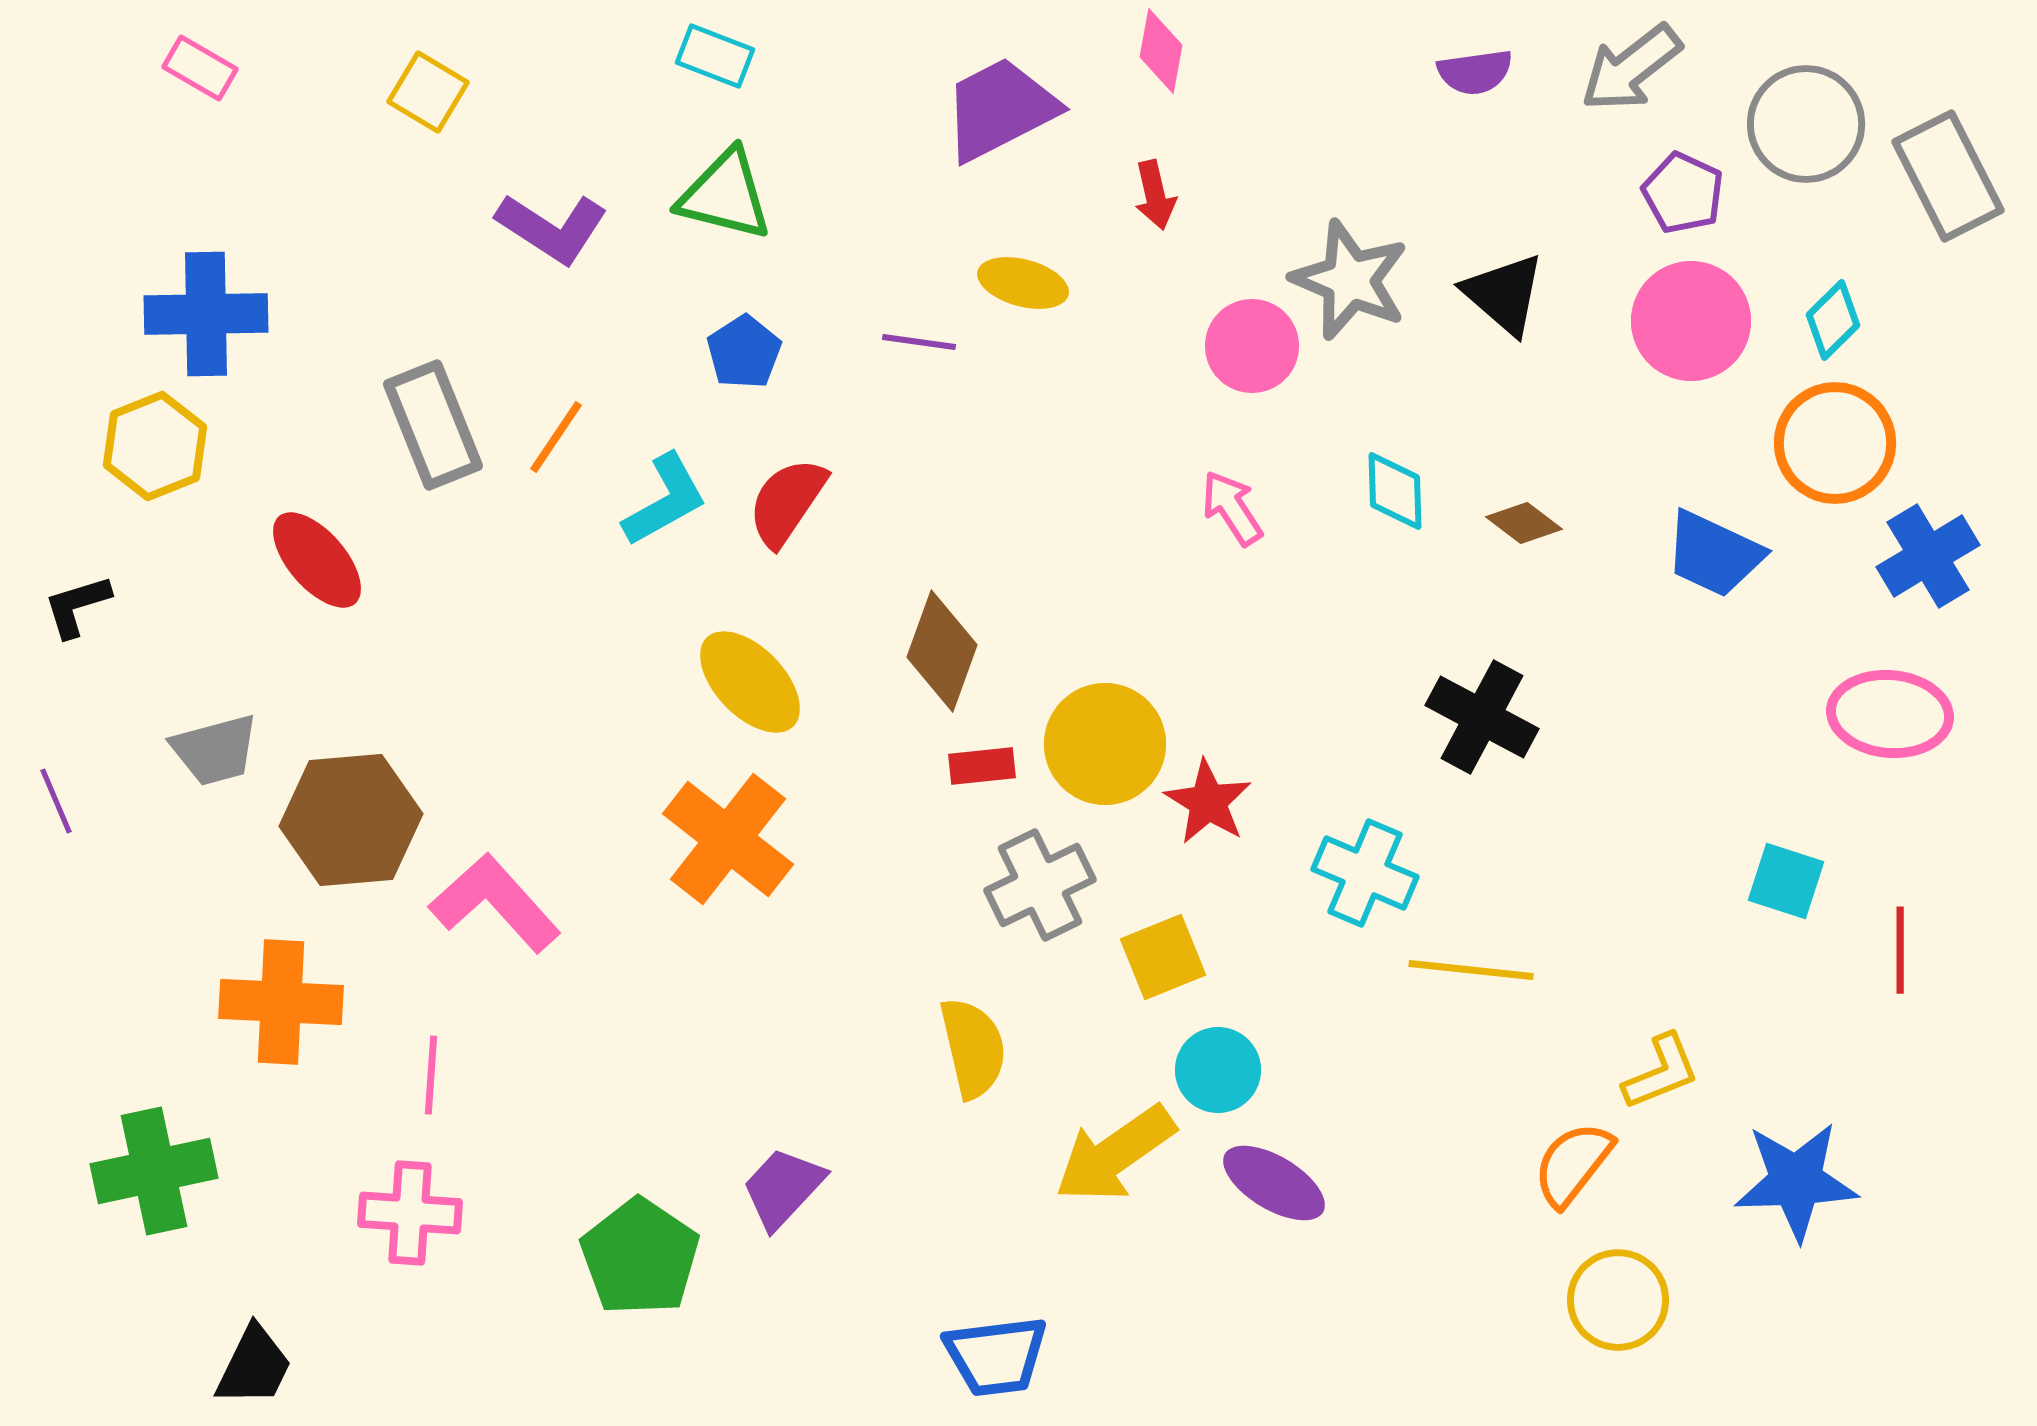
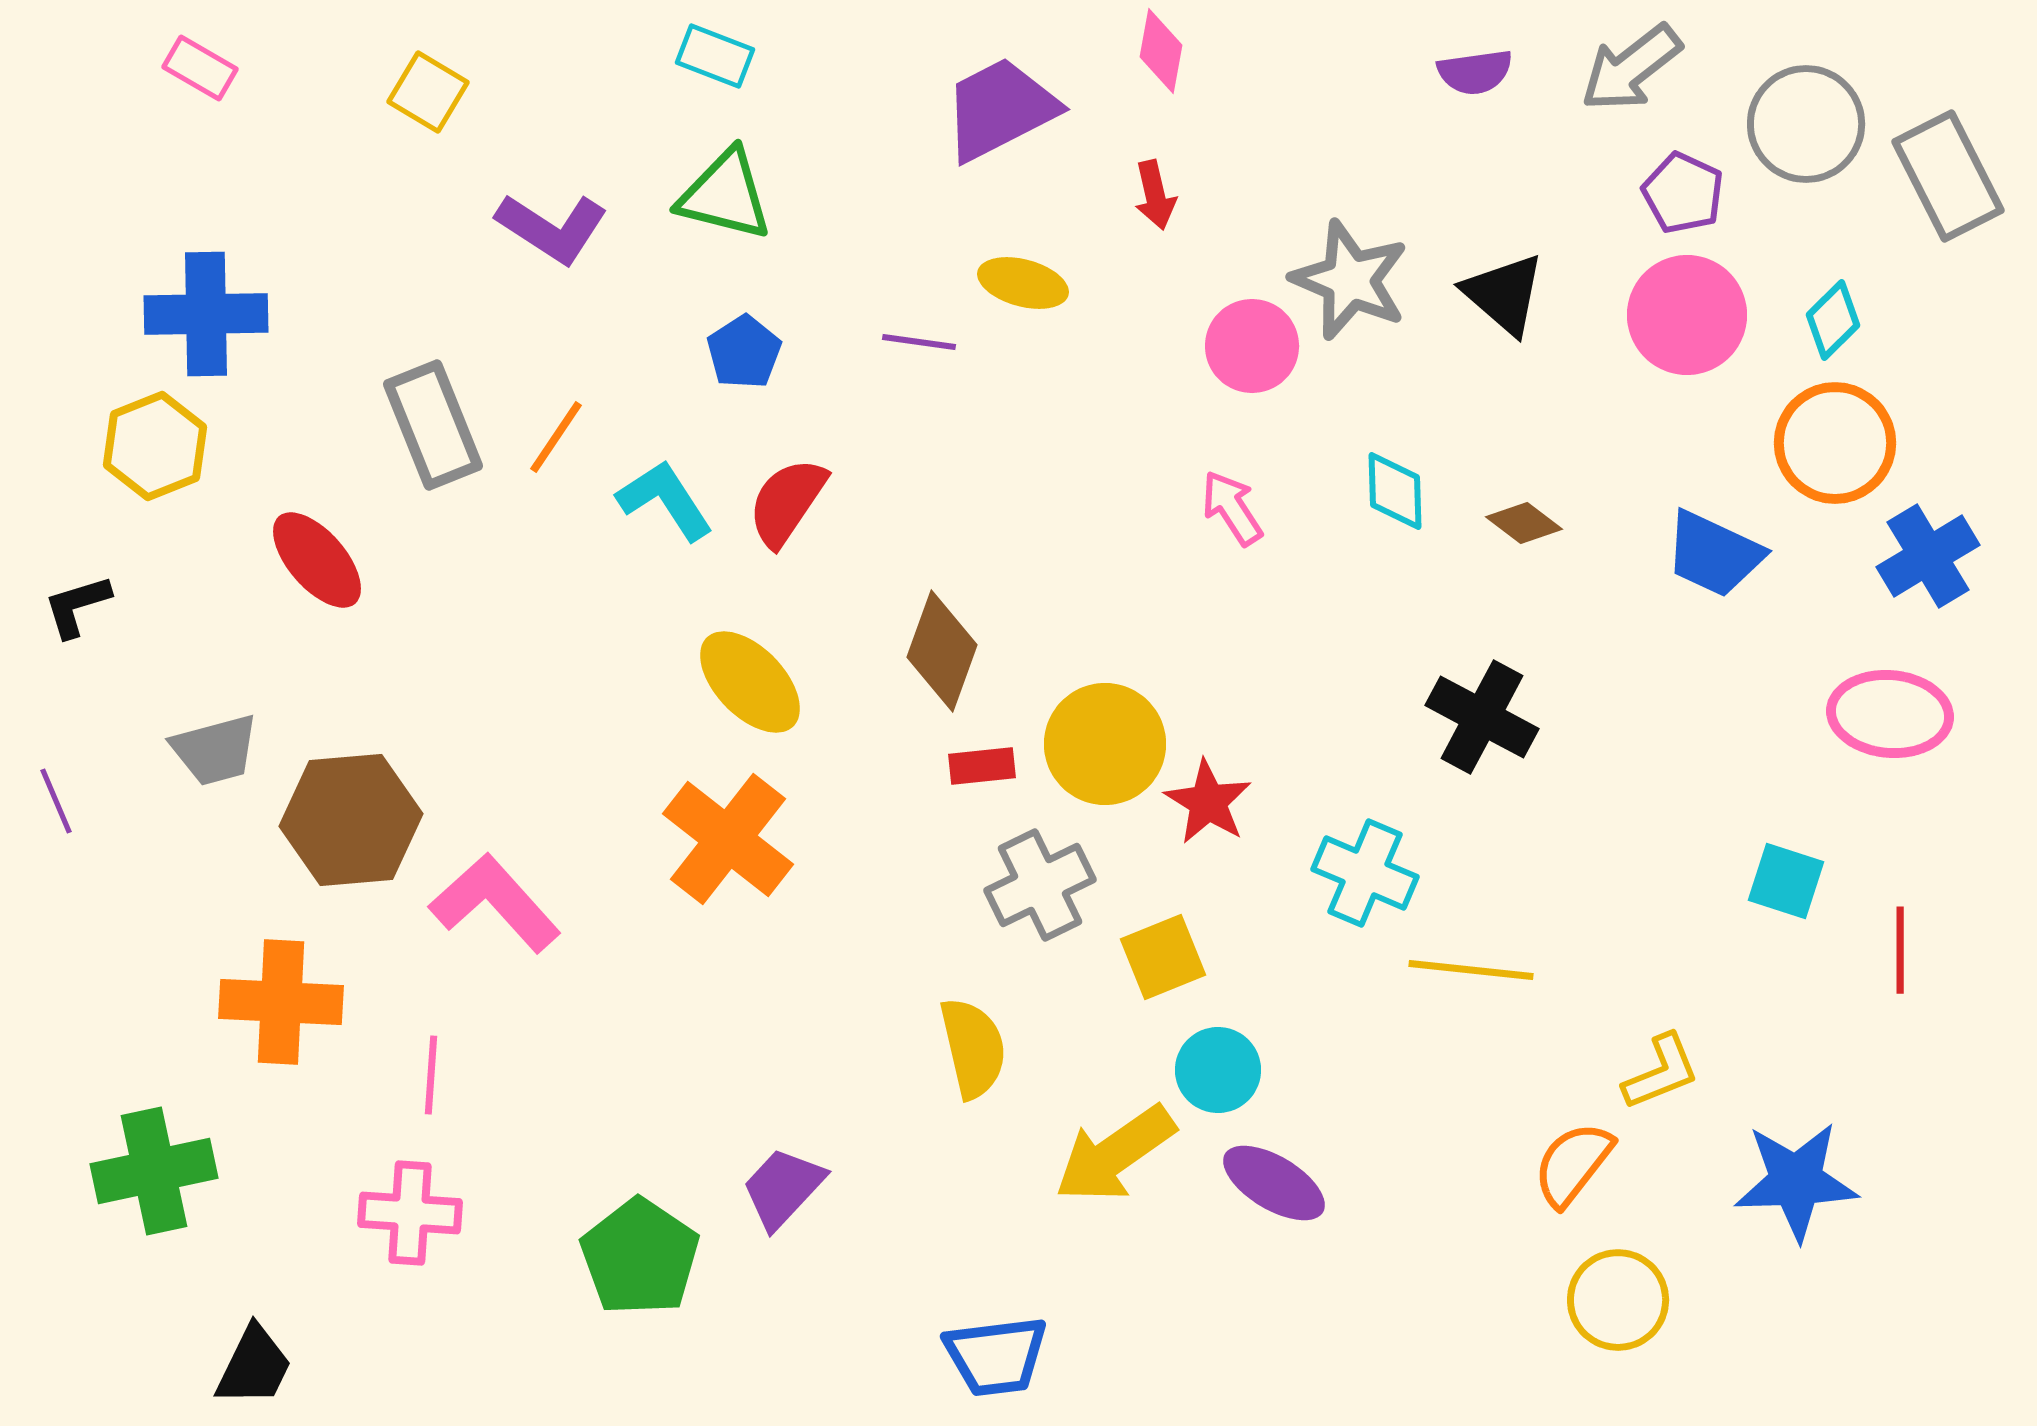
pink circle at (1691, 321): moved 4 px left, 6 px up
cyan L-shape at (665, 500): rotated 94 degrees counterclockwise
